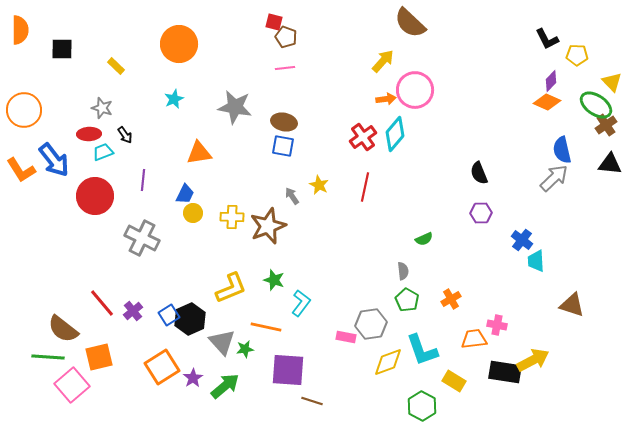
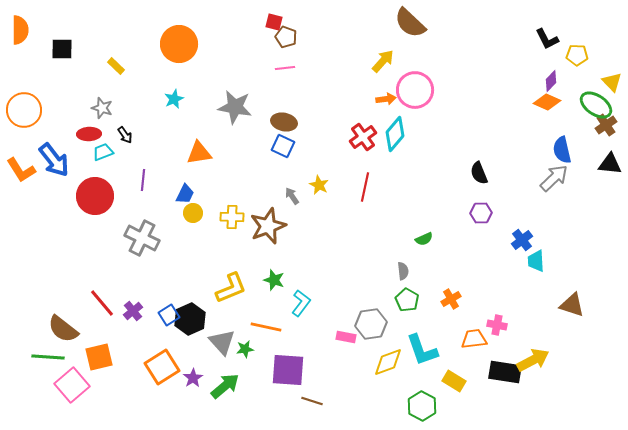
blue square at (283, 146): rotated 15 degrees clockwise
blue cross at (522, 240): rotated 15 degrees clockwise
